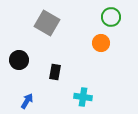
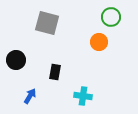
gray square: rotated 15 degrees counterclockwise
orange circle: moved 2 px left, 1 px up
black circle: moved 3 px left
cyan cross: moved 1 px up
blue arrow: moved 3 px right, 5 px up
